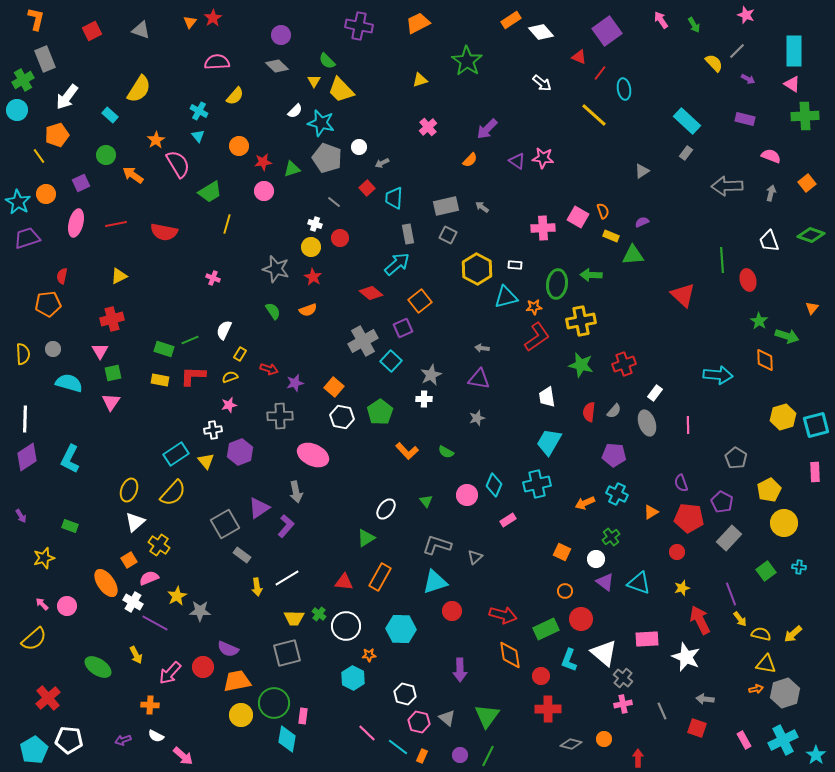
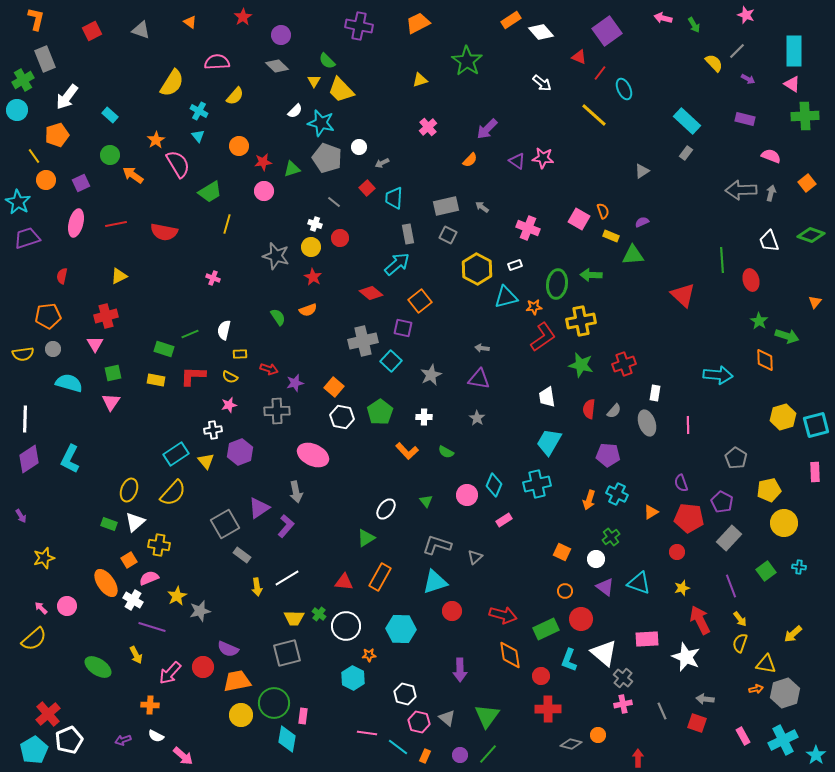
red star at (213, 18): moved 30 px right, 1 px up
pink arrow at (661, 20): moved 2 px right, 2 px up; rotated 42 degrees counterclockwise
orange triangle at (190, 22): rotated 32 degrees counterclockwise
yellow semicircle at (139, 89): moved 33 px right, 6 px up
cyan ellipse at (624, 89): rotated 15 degrees counterclockwise
green circle at (106, 155): moved 4 px right
yellow line at (39, 156): moved 5 px left
gray arrow at (727, 186): moved 14 px right, 4 px down
orange circle at (46, 194): moved 14 px up
pink square at (578, 217): moved 1 px right, 2 px down
pink cross at (543, 228): moved 15 px left; rotated 25 degrees clockwise
white rectangle at (515, 265): rotated 24 degrees counterclockwise
gray star at (276, 269): moved 13 px up
red ellipse at (748, 280): moved 3 px right
orange pentagon at (48, 304): moved 12 px down
orange triangle at (812, 308): moved 3 px right, 6 px up
green semicircle at (273, 311): moved 5 px right, 6 px down
red cross at (112, 319): moved 6 px left, 3 px up
purple square at (403, 328): rotated 36 degrees clockwise
white semicircle at (224, 330): rotated 12 degrees counterclockwise
red L-shape at (537, 337): moved 6 px right
green line at (190, 340): moved 6 px up
gray cross at (363, 341): rotated 16 degrees clockwise
pink triangle at (100, 351): moved 5 px left, 7 px up
yellow semicircle at (23, 354): rotated 85 degrees clockwise
yellow rectangle at (240, 354): rotated 56 degrees clockwise
yellow semicircle at (230, 377): rotated 133 degrees counterclockwise
yellow rectangle at (160, 380): moved 4 px left
white rectangle at (655, 393): rotated 28 degrees counterclockwise
white cross at (424, 399): moved 18 px down
red semicircle at (589, 412): moved 3 px up
gray cross at (280, 416): moved 3 px left, 5 px up
gray star at (477, 418): rotated 21 degrees counterclockwise
purple pentagon at (614, 455): moved 6 px left
purple diamond at (27, 457): moved 2 px right, 2 px down
yellow pentagon at (769, 490): rotated 15 degrees clockwise
orange arrow at (585, 503): moved 4 px right, 3 px up; rotated 48 degrees counterclockwise
pink rectangle at (508, 520): moved 4 px left
green rectangle at (70, 526): moved 39 px right, 2 px up
yellow cross at (159, 545): rotated 25 degrees counterclockwise
purple triangle at (605, 582): moved 5 px down
purple line at (731, 594): moved 8 px up
white cross at (133, 602): moved 2 px up
pink arrow at (42, 604): moved 1 px left, 4 px down
gray star at (200, 611): rotated 15 degrees counterclockwise
purple line at (155, 623): moved 3 px left, 4 px down; rotated 12 degrees counterclockwise
yellow semicircle at (761, 634): moved 21 px left, 9 px down; rotated 84 degrees counterclockwise
red cross at (48, 698): moved 16 px down
red square at (697, 728): moved 5 px up
pink line at (367, 733): rotated 36 degrees counterclockwise
orange circle at (604, 739): moved 6 px left, 4 px up
white pentagon at (69, 740): rotated 28 degrees counterclockwise
pink rectangle at (744, 740): moved 1 px left, 4 px up
orange rectangle at (422, 756): moved 3 px right
green line at (488, 756): moved 2 px up; rotated 15 degrees clockwise
